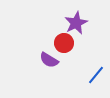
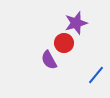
purple star: rotated 10 degrees clockwise
purple semicircle: rotated 30 degrees clockwise
